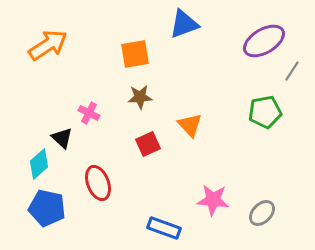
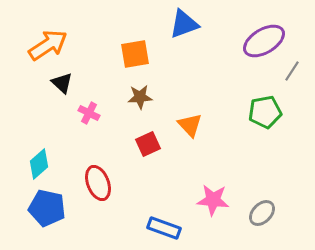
black triangle: moved 55 px up
